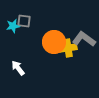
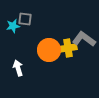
gray square: moved 1 px right, 2 px up
orange circle: moved 5 px left, 8 px down
white arrow: rotated 21 degrees clockwise
